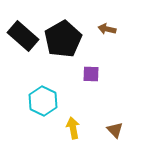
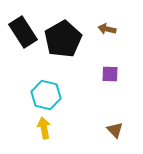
black rectangle: moved 4 px up; rotated 16 degrees clockwise
purple square: moved 19 px right
cyan hexagon: moved 3 px right, 6 px up; rotated 12 degrees counterclockwise
yellow arrow: moved 29 px left
